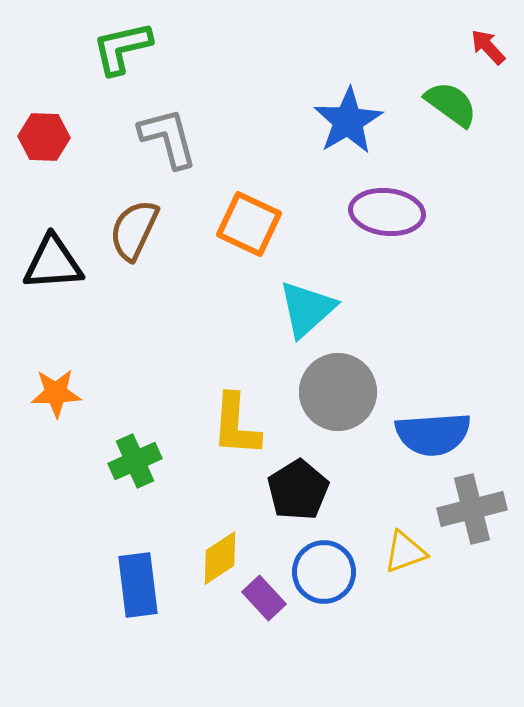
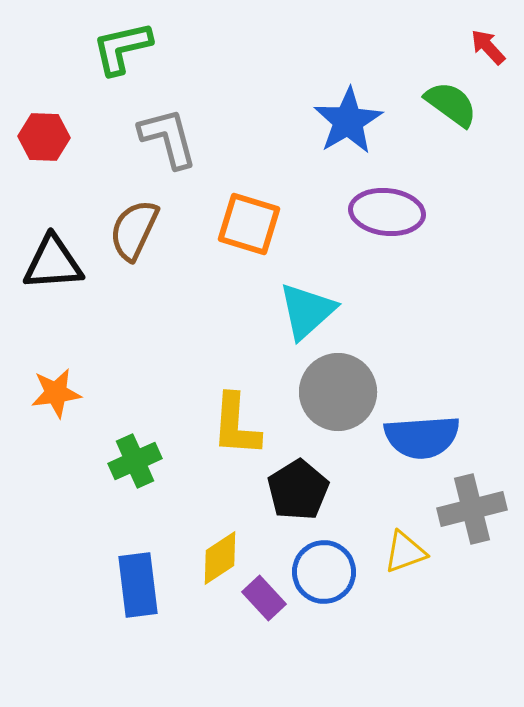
orange square: rotated 8 degrees counterclockwise
cyan triangle: moved 2 px down
orange star: rotated 6 degrees counterclockwise
blue semicircle: moved 11 px left, 3 px down
